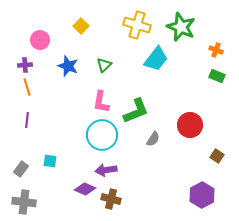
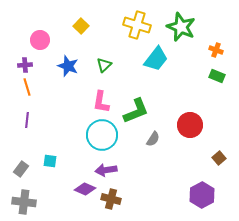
brown square: moved 2 px right, 2 px down; rotated 16 degrees clockwise
